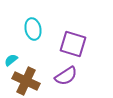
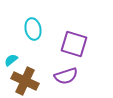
purple square: moved 1 px right
purple semicircle: rotated 15 degrees clockwise
brown cross: moved 1 px left
